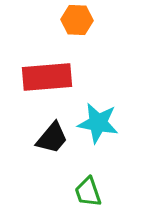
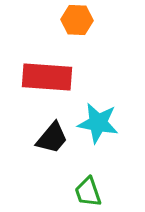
red rectangle: rotated 9 degrees clockwise
